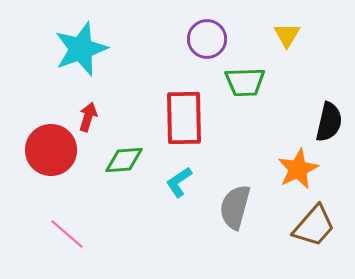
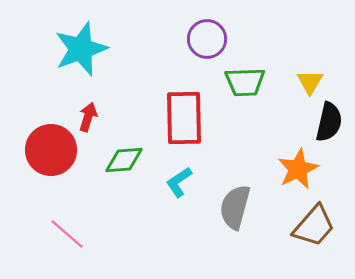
yellow triangle: moved 23 px right, 47 px down
